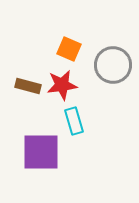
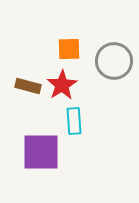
orange square: rotated 25 degrees counterclockwise
gray circle: moved 1 px right, 4 px up
red star: rotated 24 degrees counterclockwise
cyan rectangle: rotated 12 degrees clockwise
